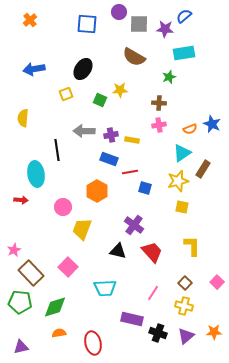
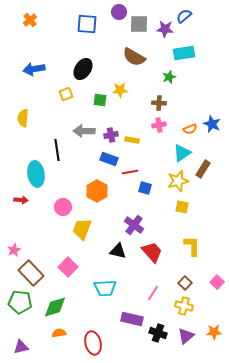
green square at (100, 100): rotated 16 degrees counterclockwise
